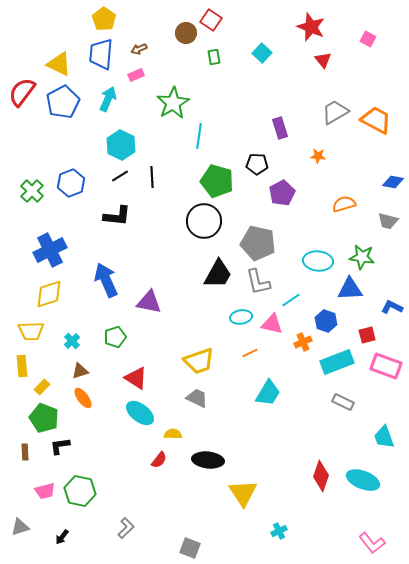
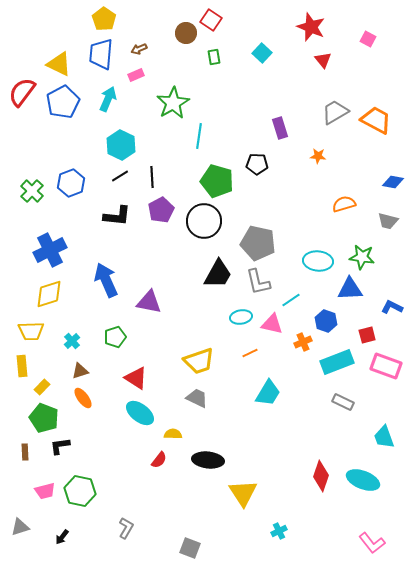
purple pentagon at (282, 193): moved 121 px left, 17 px down
gray L-shape at (126, 528): rotated 15 degrees counterclockwise
